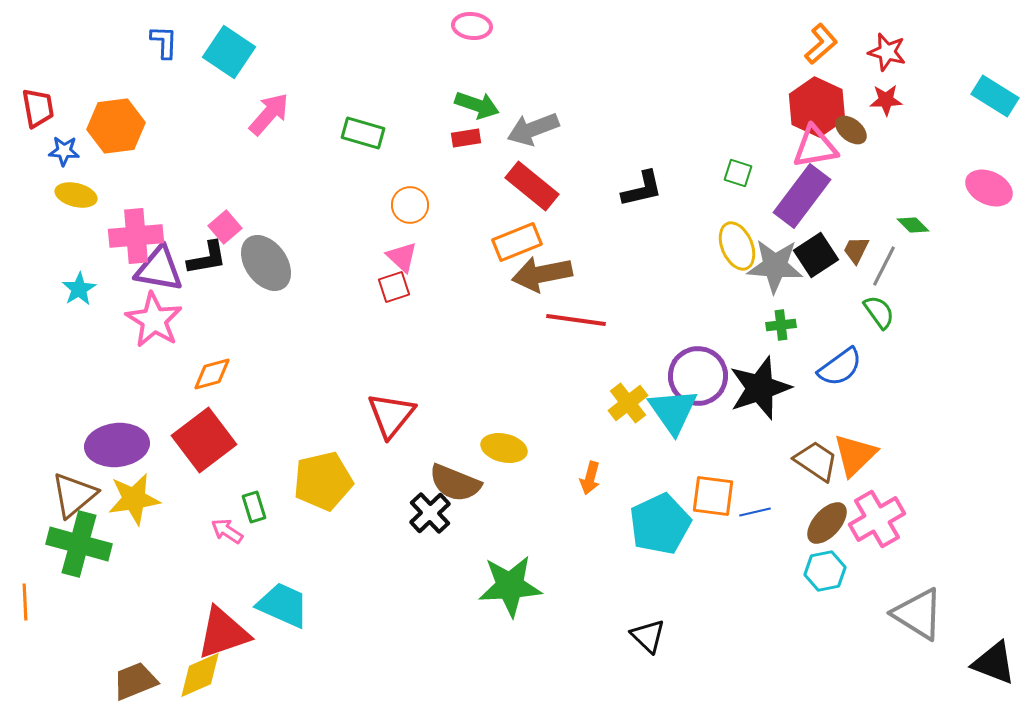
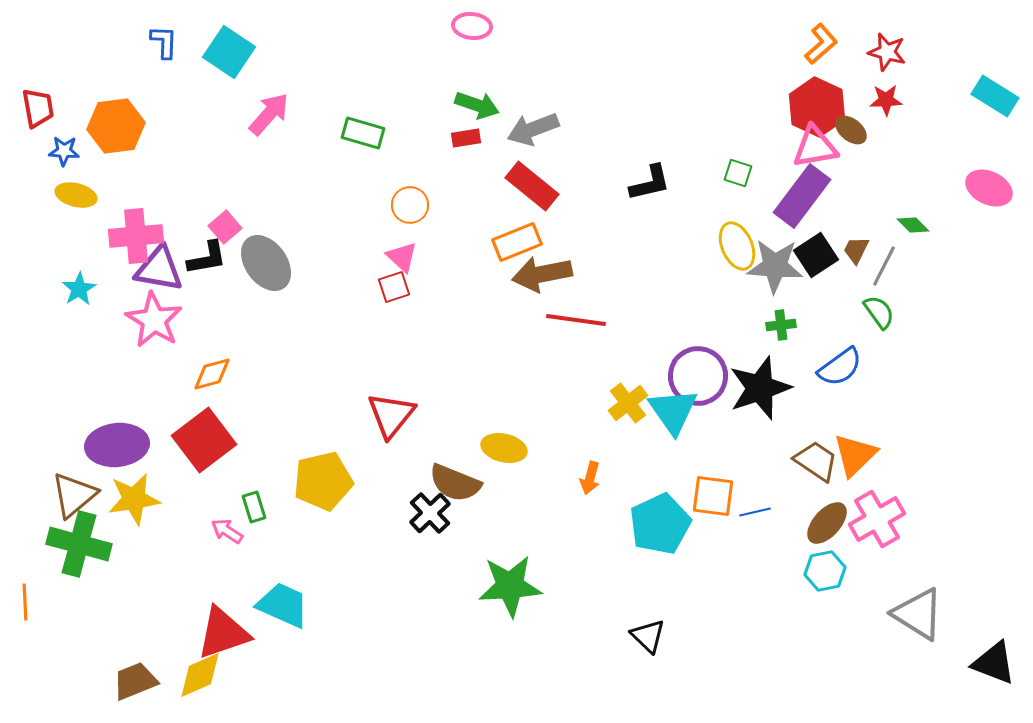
black L-shape at (642, 189): moved 8 px right, 6 px up
